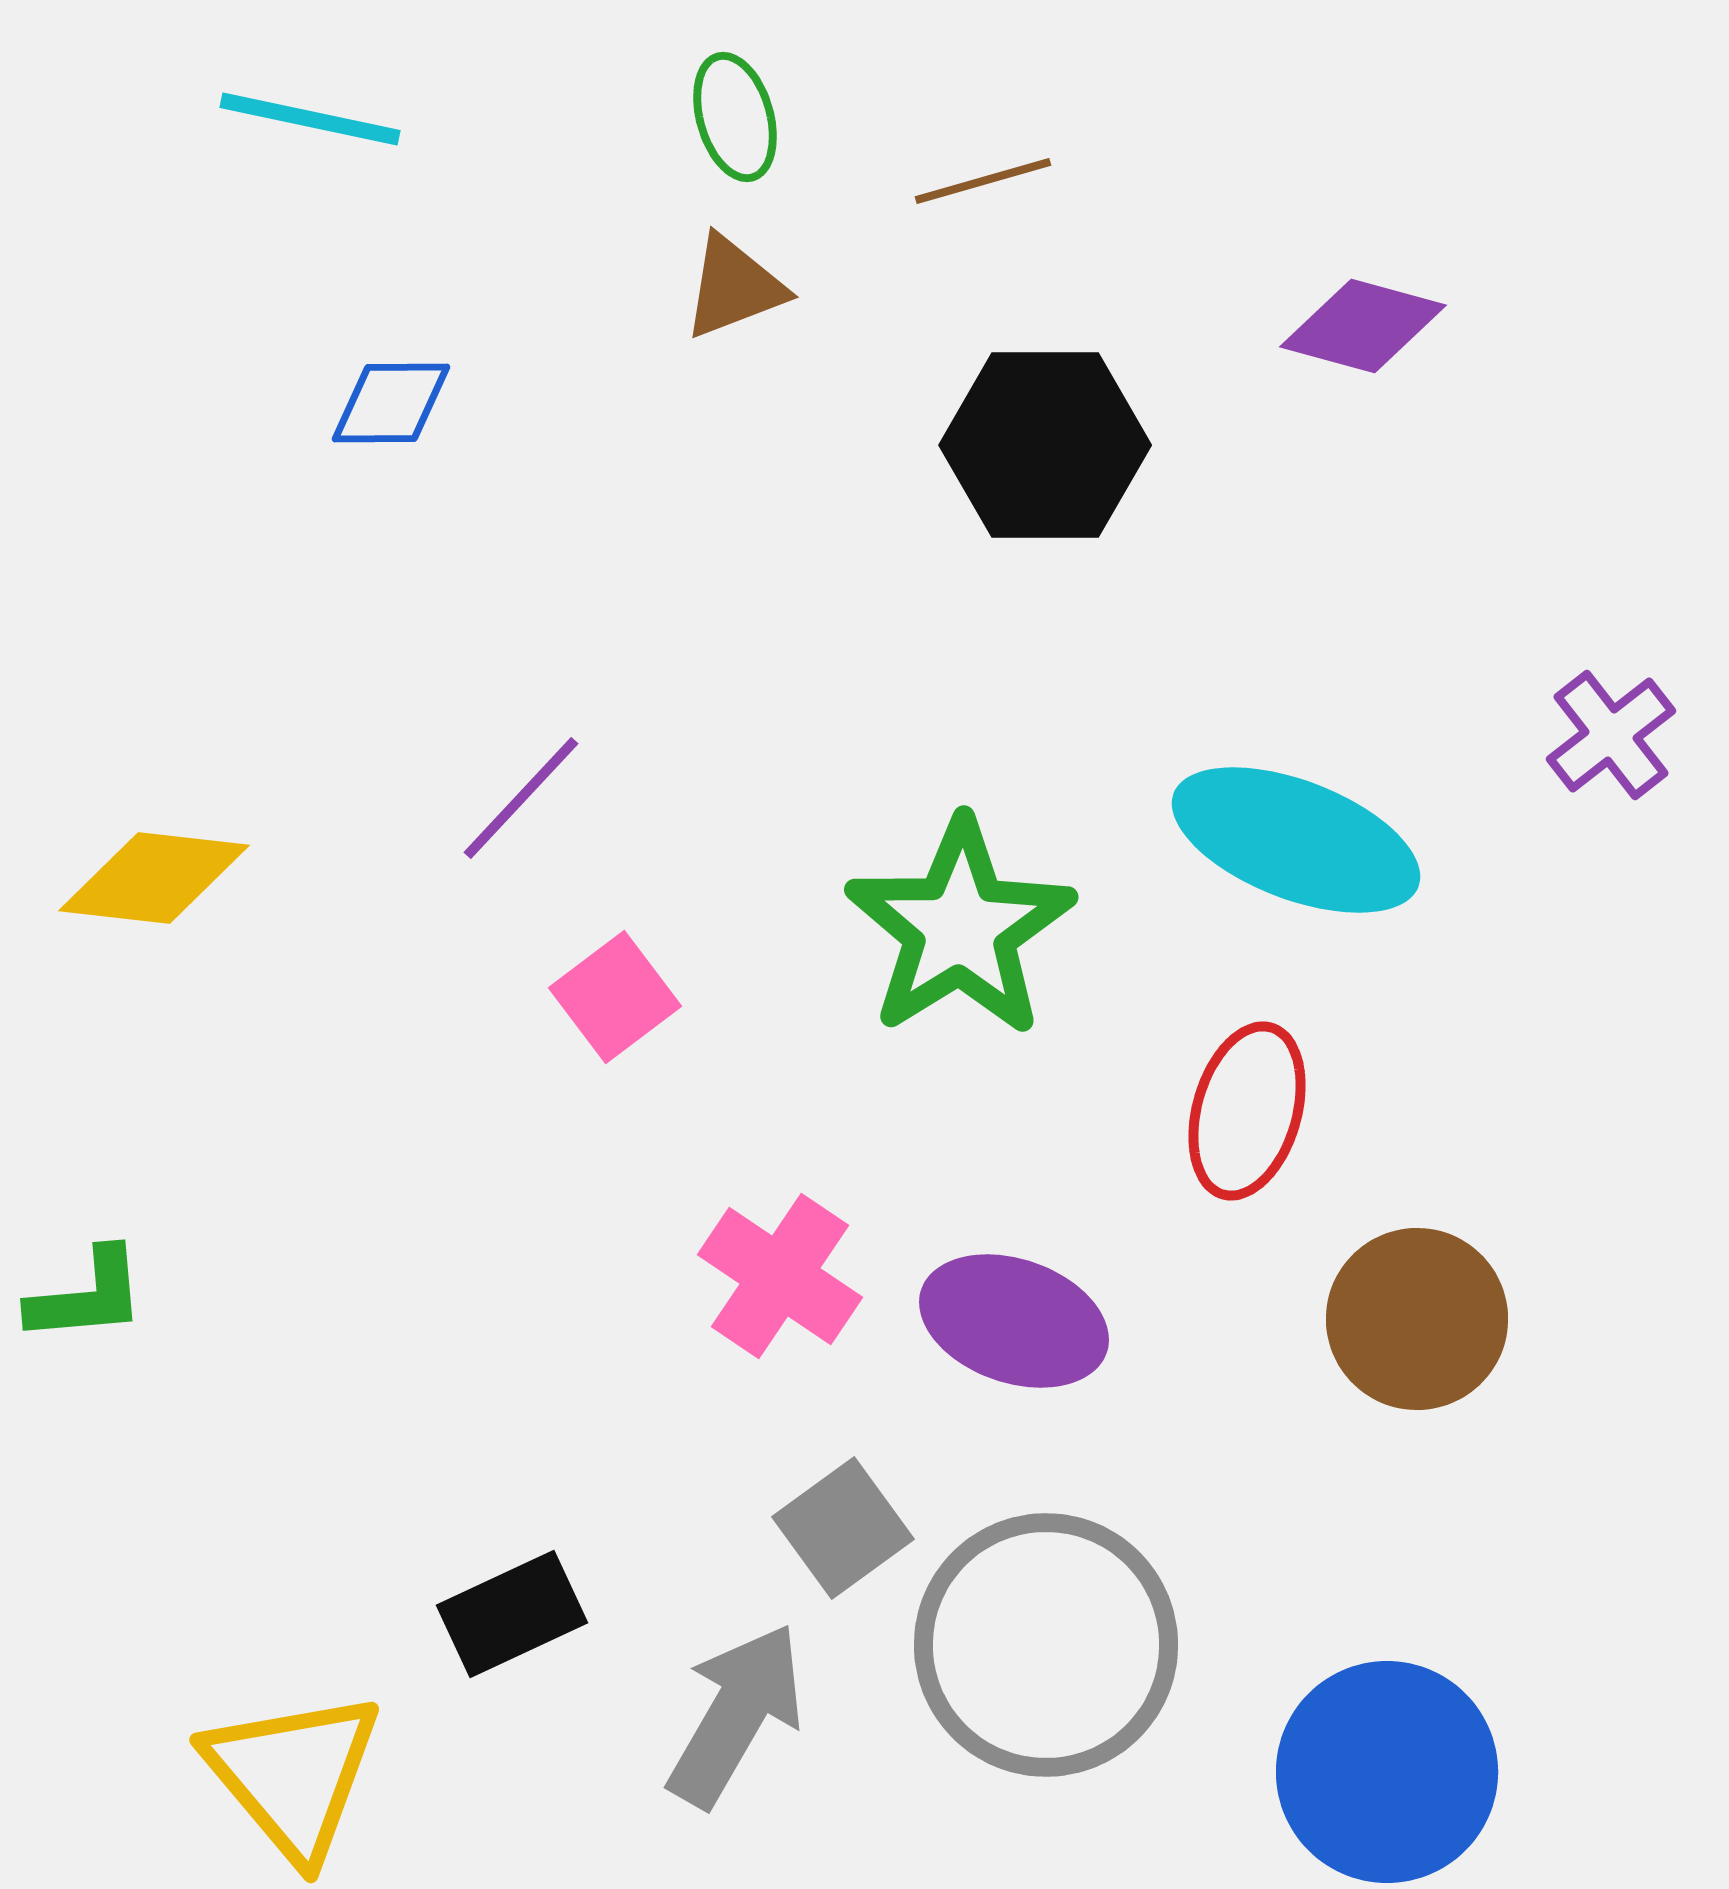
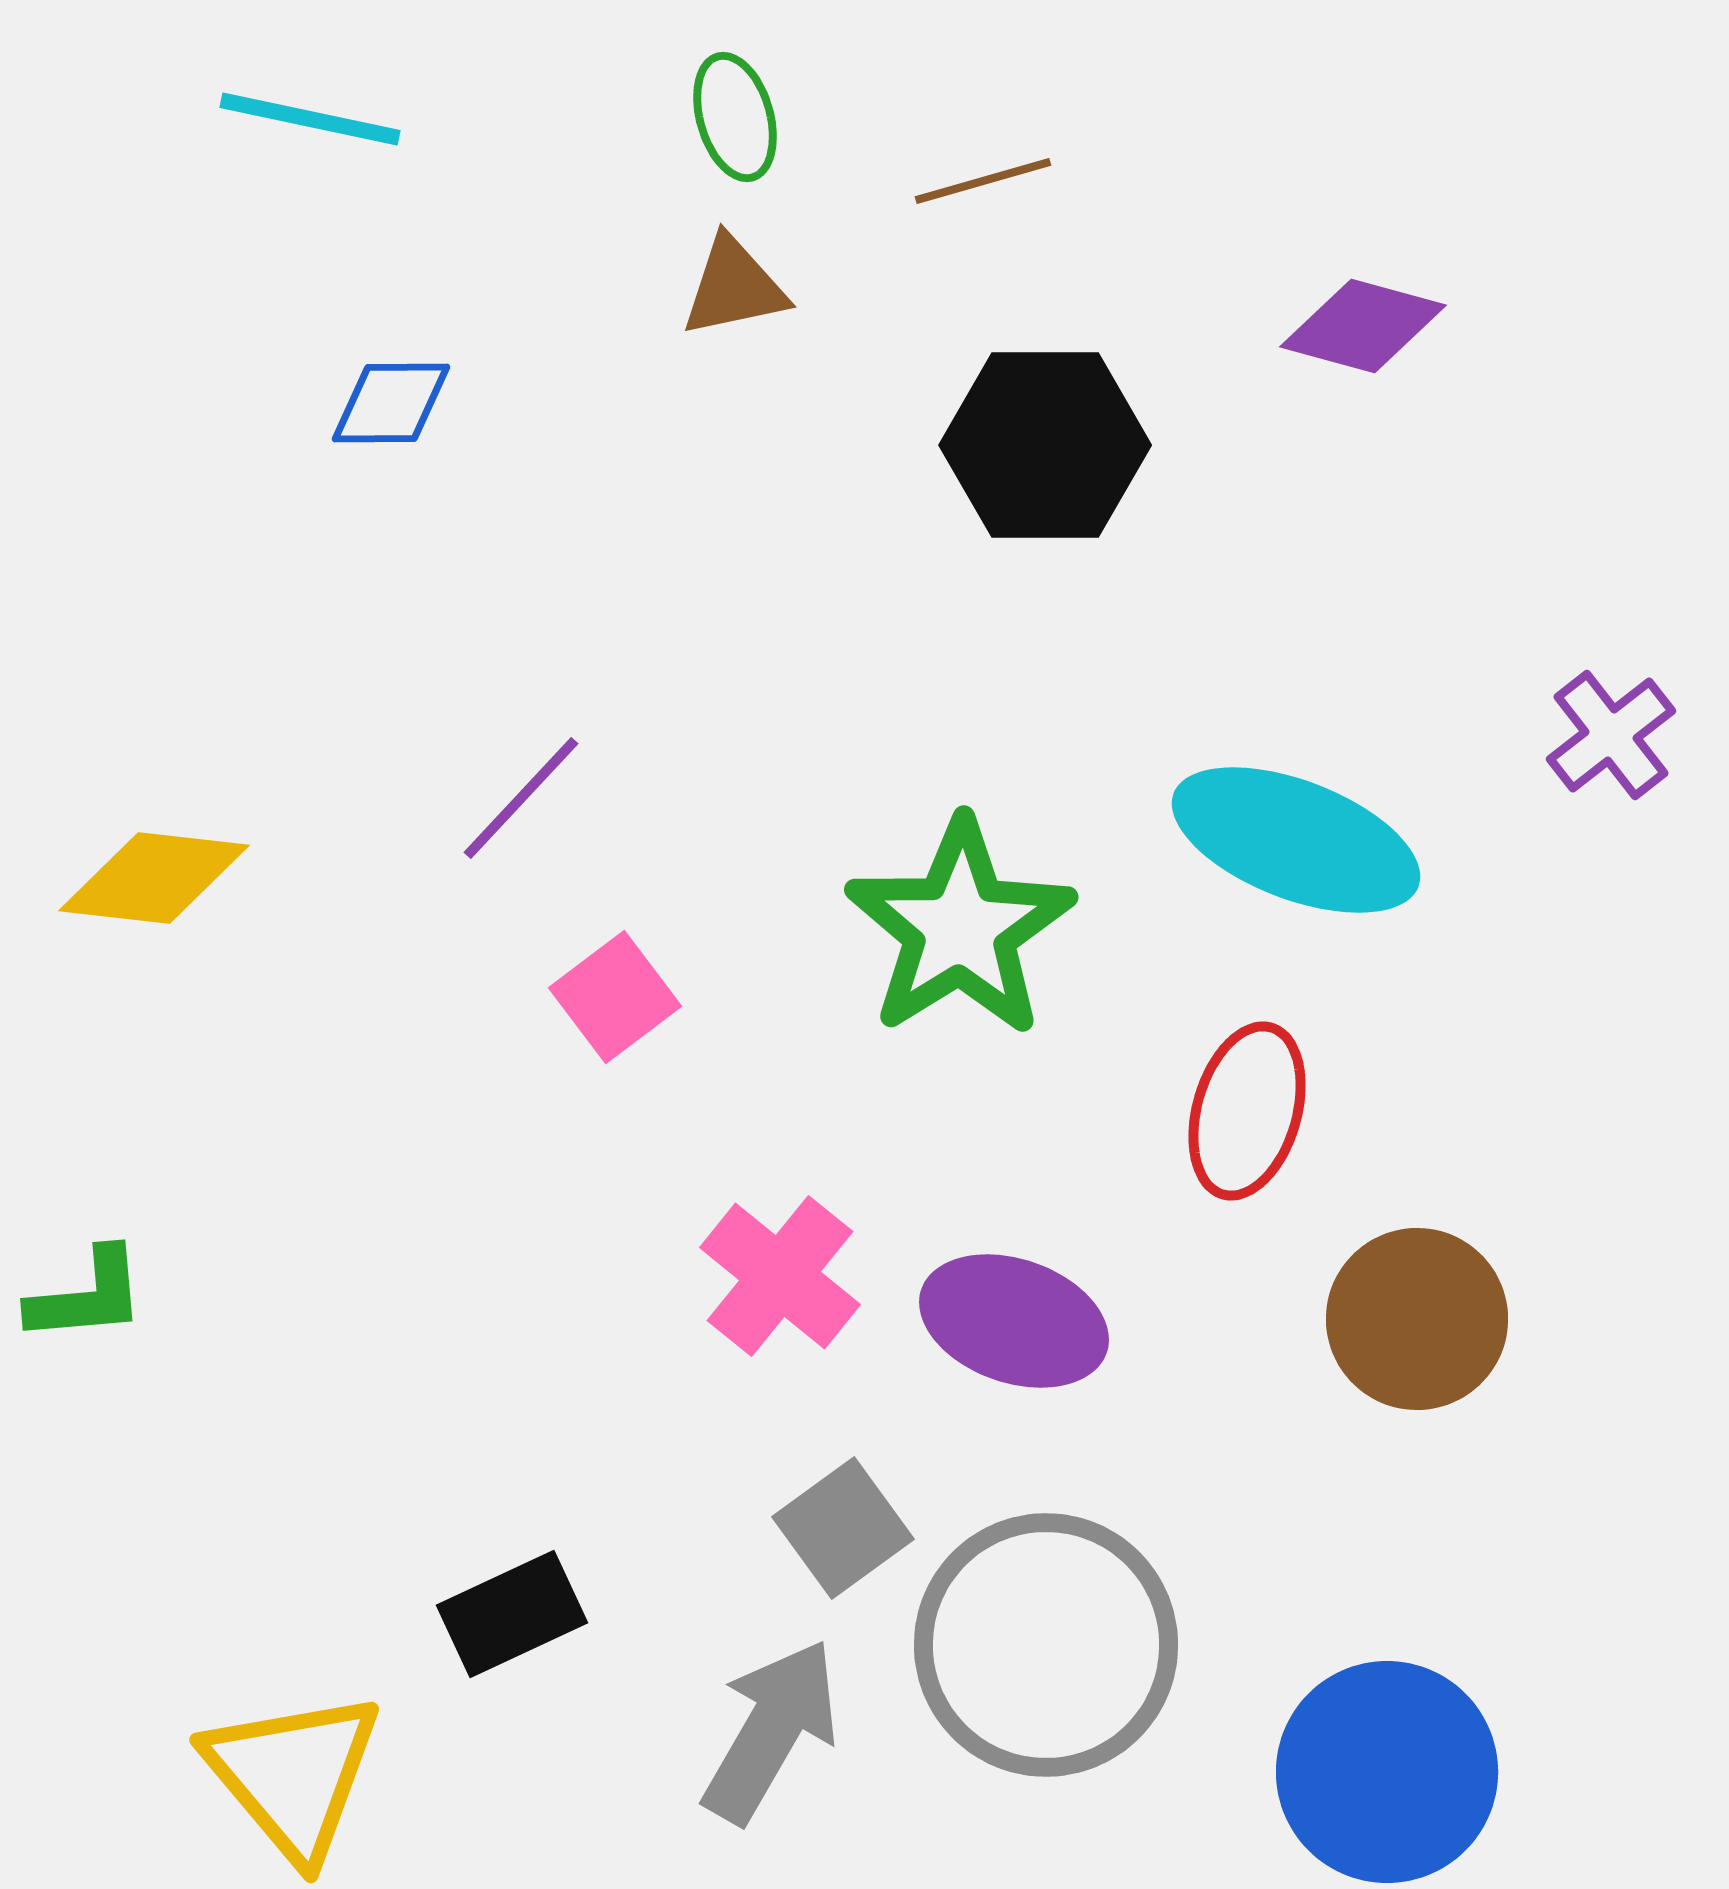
brown triangle: rotated 9 degrees clockwise
pink cross: rotated 5 degrees clockwise
gray arrow: moved 35 px right, 16 px down
